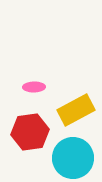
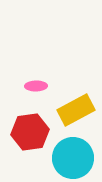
pink ellipse: moved 2 px right, 1 px up
